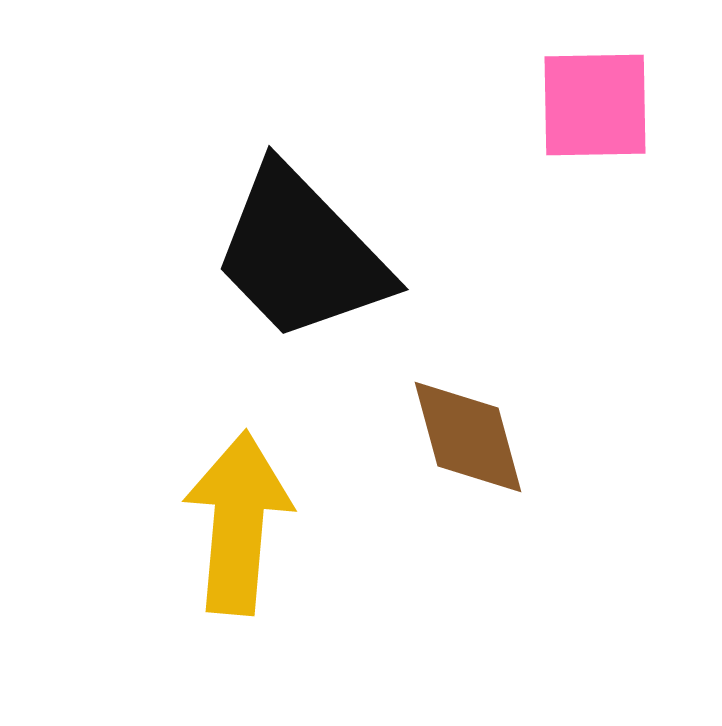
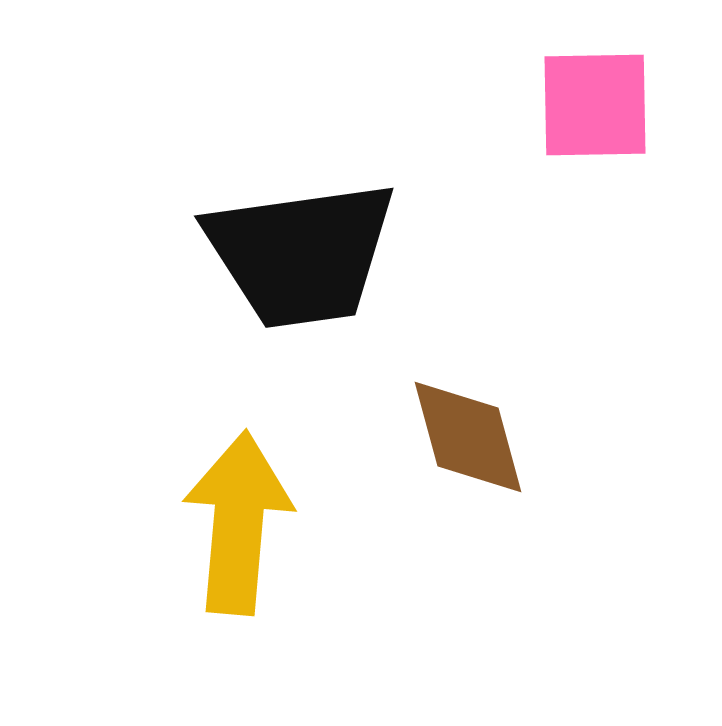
black trapezoid: rotated 54 degrees counterclockwise
